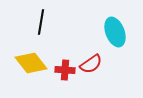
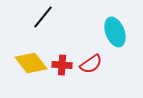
black line: moved 2 px right, 5 px up; rotated 30 degrees clockwise
red cross: moved 3 px left, 5 px up
